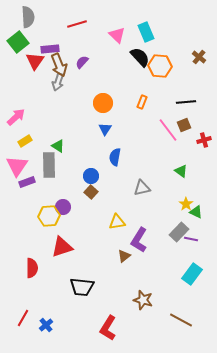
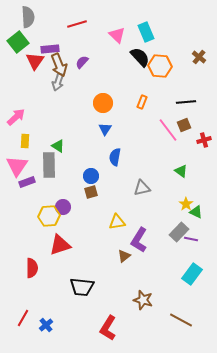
yellow rectangle at (25, 141): rotated 56 degrees counterclockwise
brown square at (91, 192): rotated 32 degrees clockwise
red triangle at (62, 247): moved 2 px left, 2 px up
